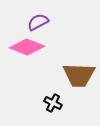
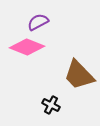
brown trapezoid: rotated 44 degrees clockwise
black cross: moved 2 px left, 2 px down
